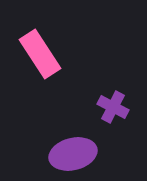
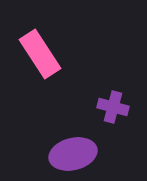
purple cross: rotated 12 degrees counterclockwise
